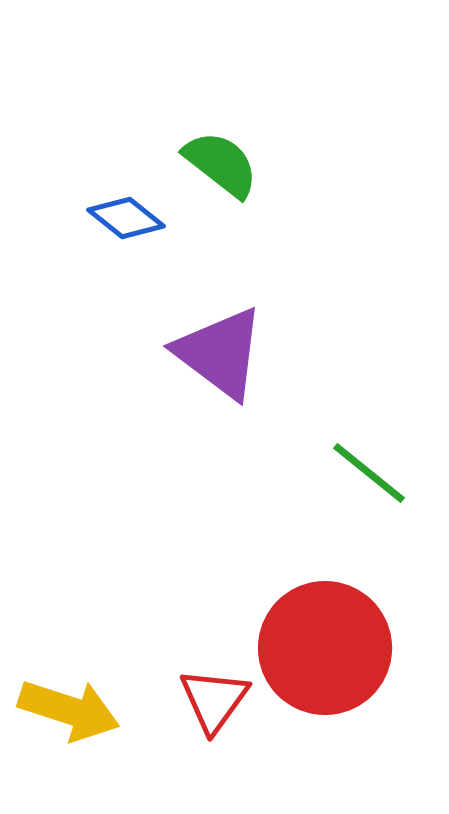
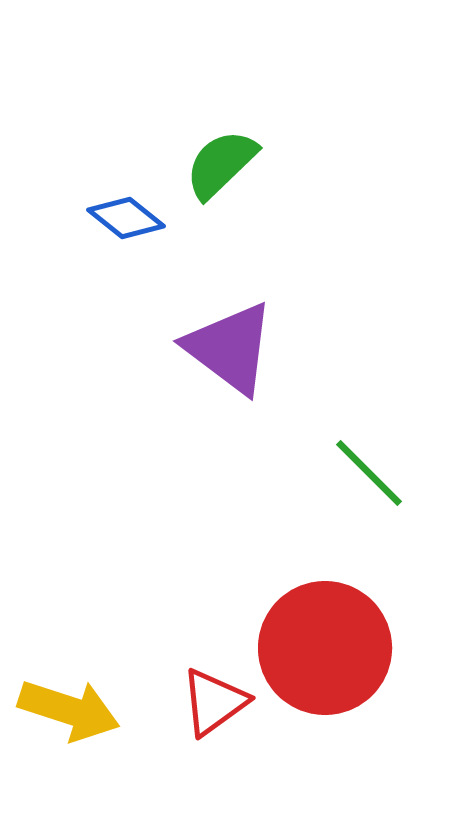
green semicircle: rotated 82 degrees counterclockwise
purple triangle: moved 10 px right, 5 px up
green line: rotated 6 degrees clockwise
red triangle: moved 2 px down; rotated 18 degrees clockwise
